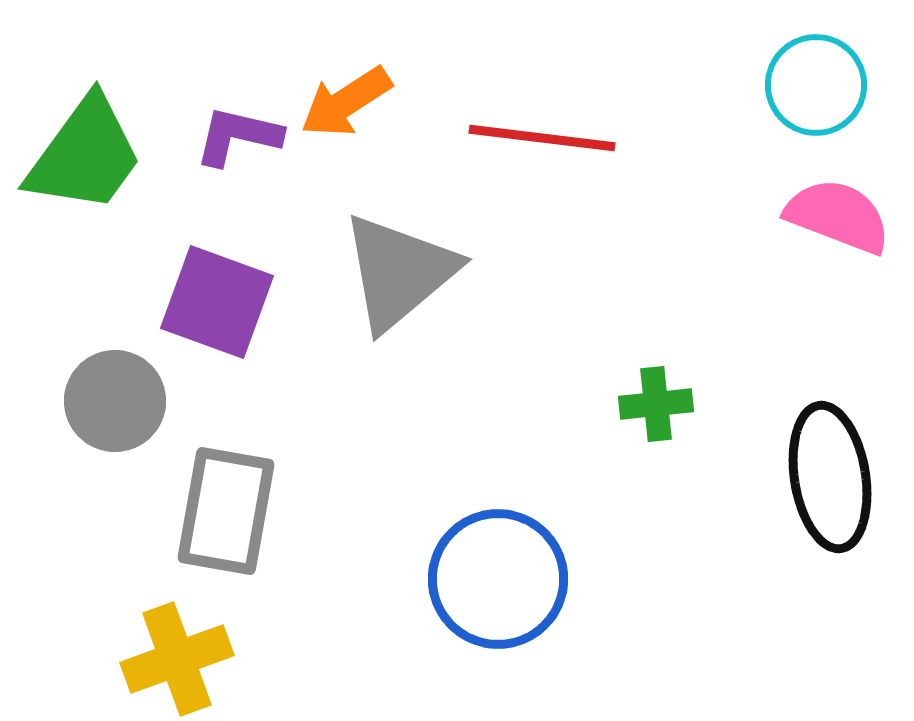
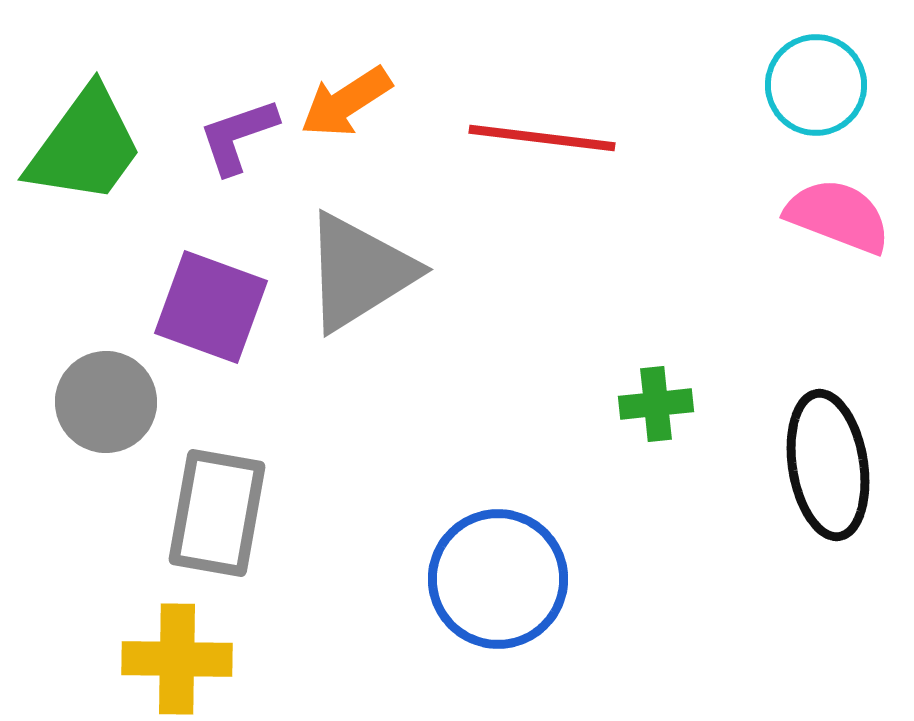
purple L-shape: rotated 32 degrees counterclockwise
green trapezoid: moved 9 px up
gray triangle: moved 40 px left; rotated 8 degrees clockwise
purple square: moved 6 px left, 5 px down
gray circle: moved 9 px left, 1 px down
black ellipse: moved 2 px left, 12 px up
gray rectangle: moved 9 px left, 2 px down
yellow cross: rotated 21 degrees clockwise
